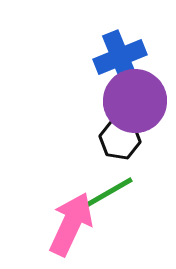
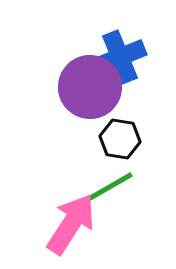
purple circle: moved 45 px left, 14 px up
green line: moved 5 px up
pink arrow: rotated 8 degrees clockwise
